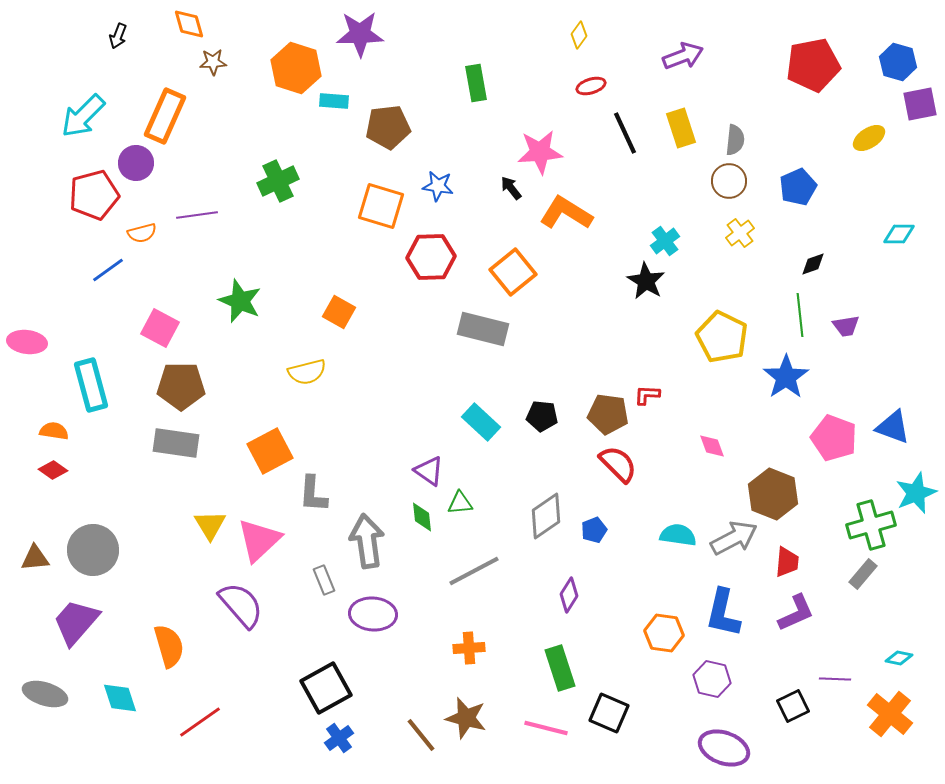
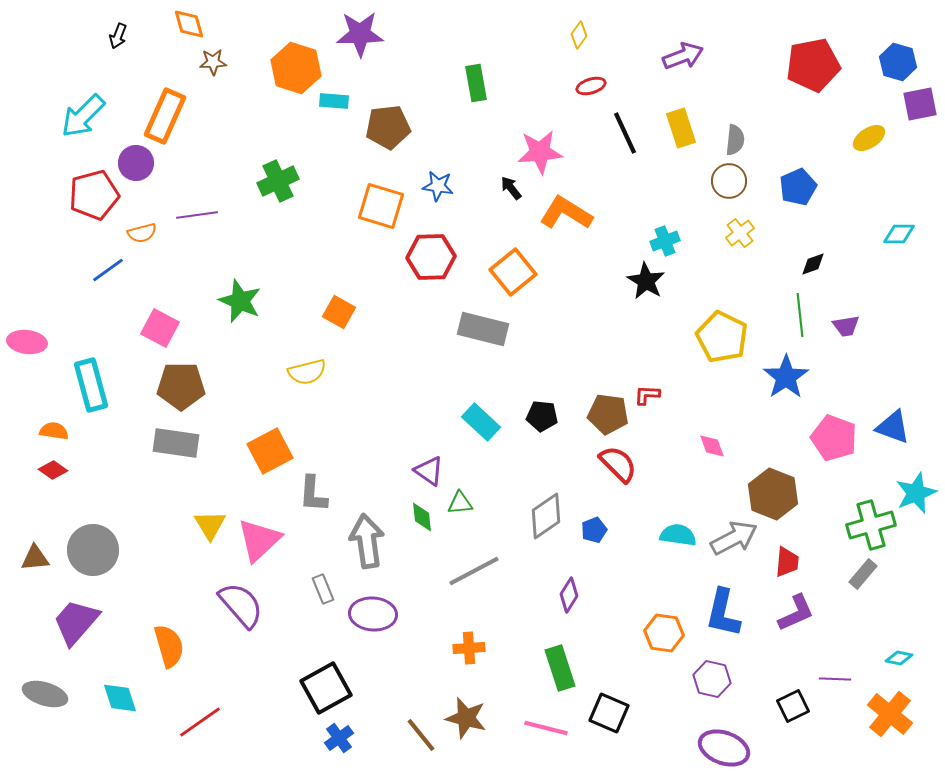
cyan cross at (665, 241): rotated 16 degrees clockwise
gray rectangle at (324, 580): moved 1 px left, 9 px down
